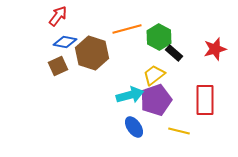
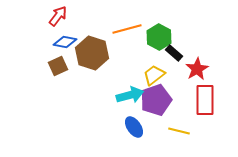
red star: moved 18 px left, 20 px down; rotated 15 degrees counterclockwise
